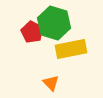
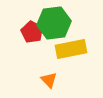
green hexagon: rotated 24 degrees counterclockwise
orange triangle: moved 2 px left, 3 px up
